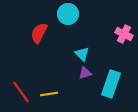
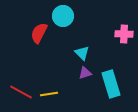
cyan circle: moved 5 px left, 2 px down
pink cross: rotated 24 degrees counterclockwise
cyan triangle: moved 1 px up
cyan rectangle: rotated 36 degrees counterclockwise
red line: rotated 25 degrees counterclockwise
